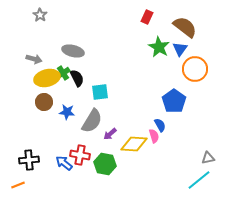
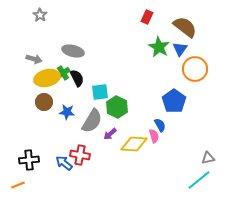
green hexagon: moved 12 px right, 57 px up; rotated 15 degrees clockwise
